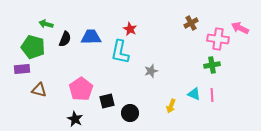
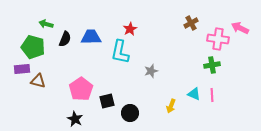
red star: rotated 16 degrees clockwise
brown triangle: moved 1 px left, 9 px up
